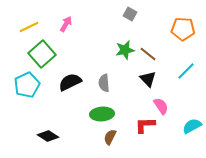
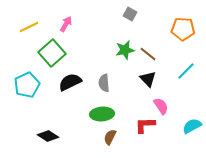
green square: moved 10 px right, 1 px up
